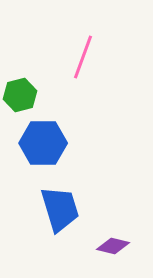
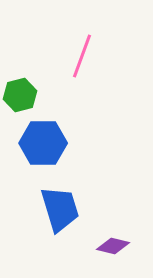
pink line: moved 1 px left, 1 px up
